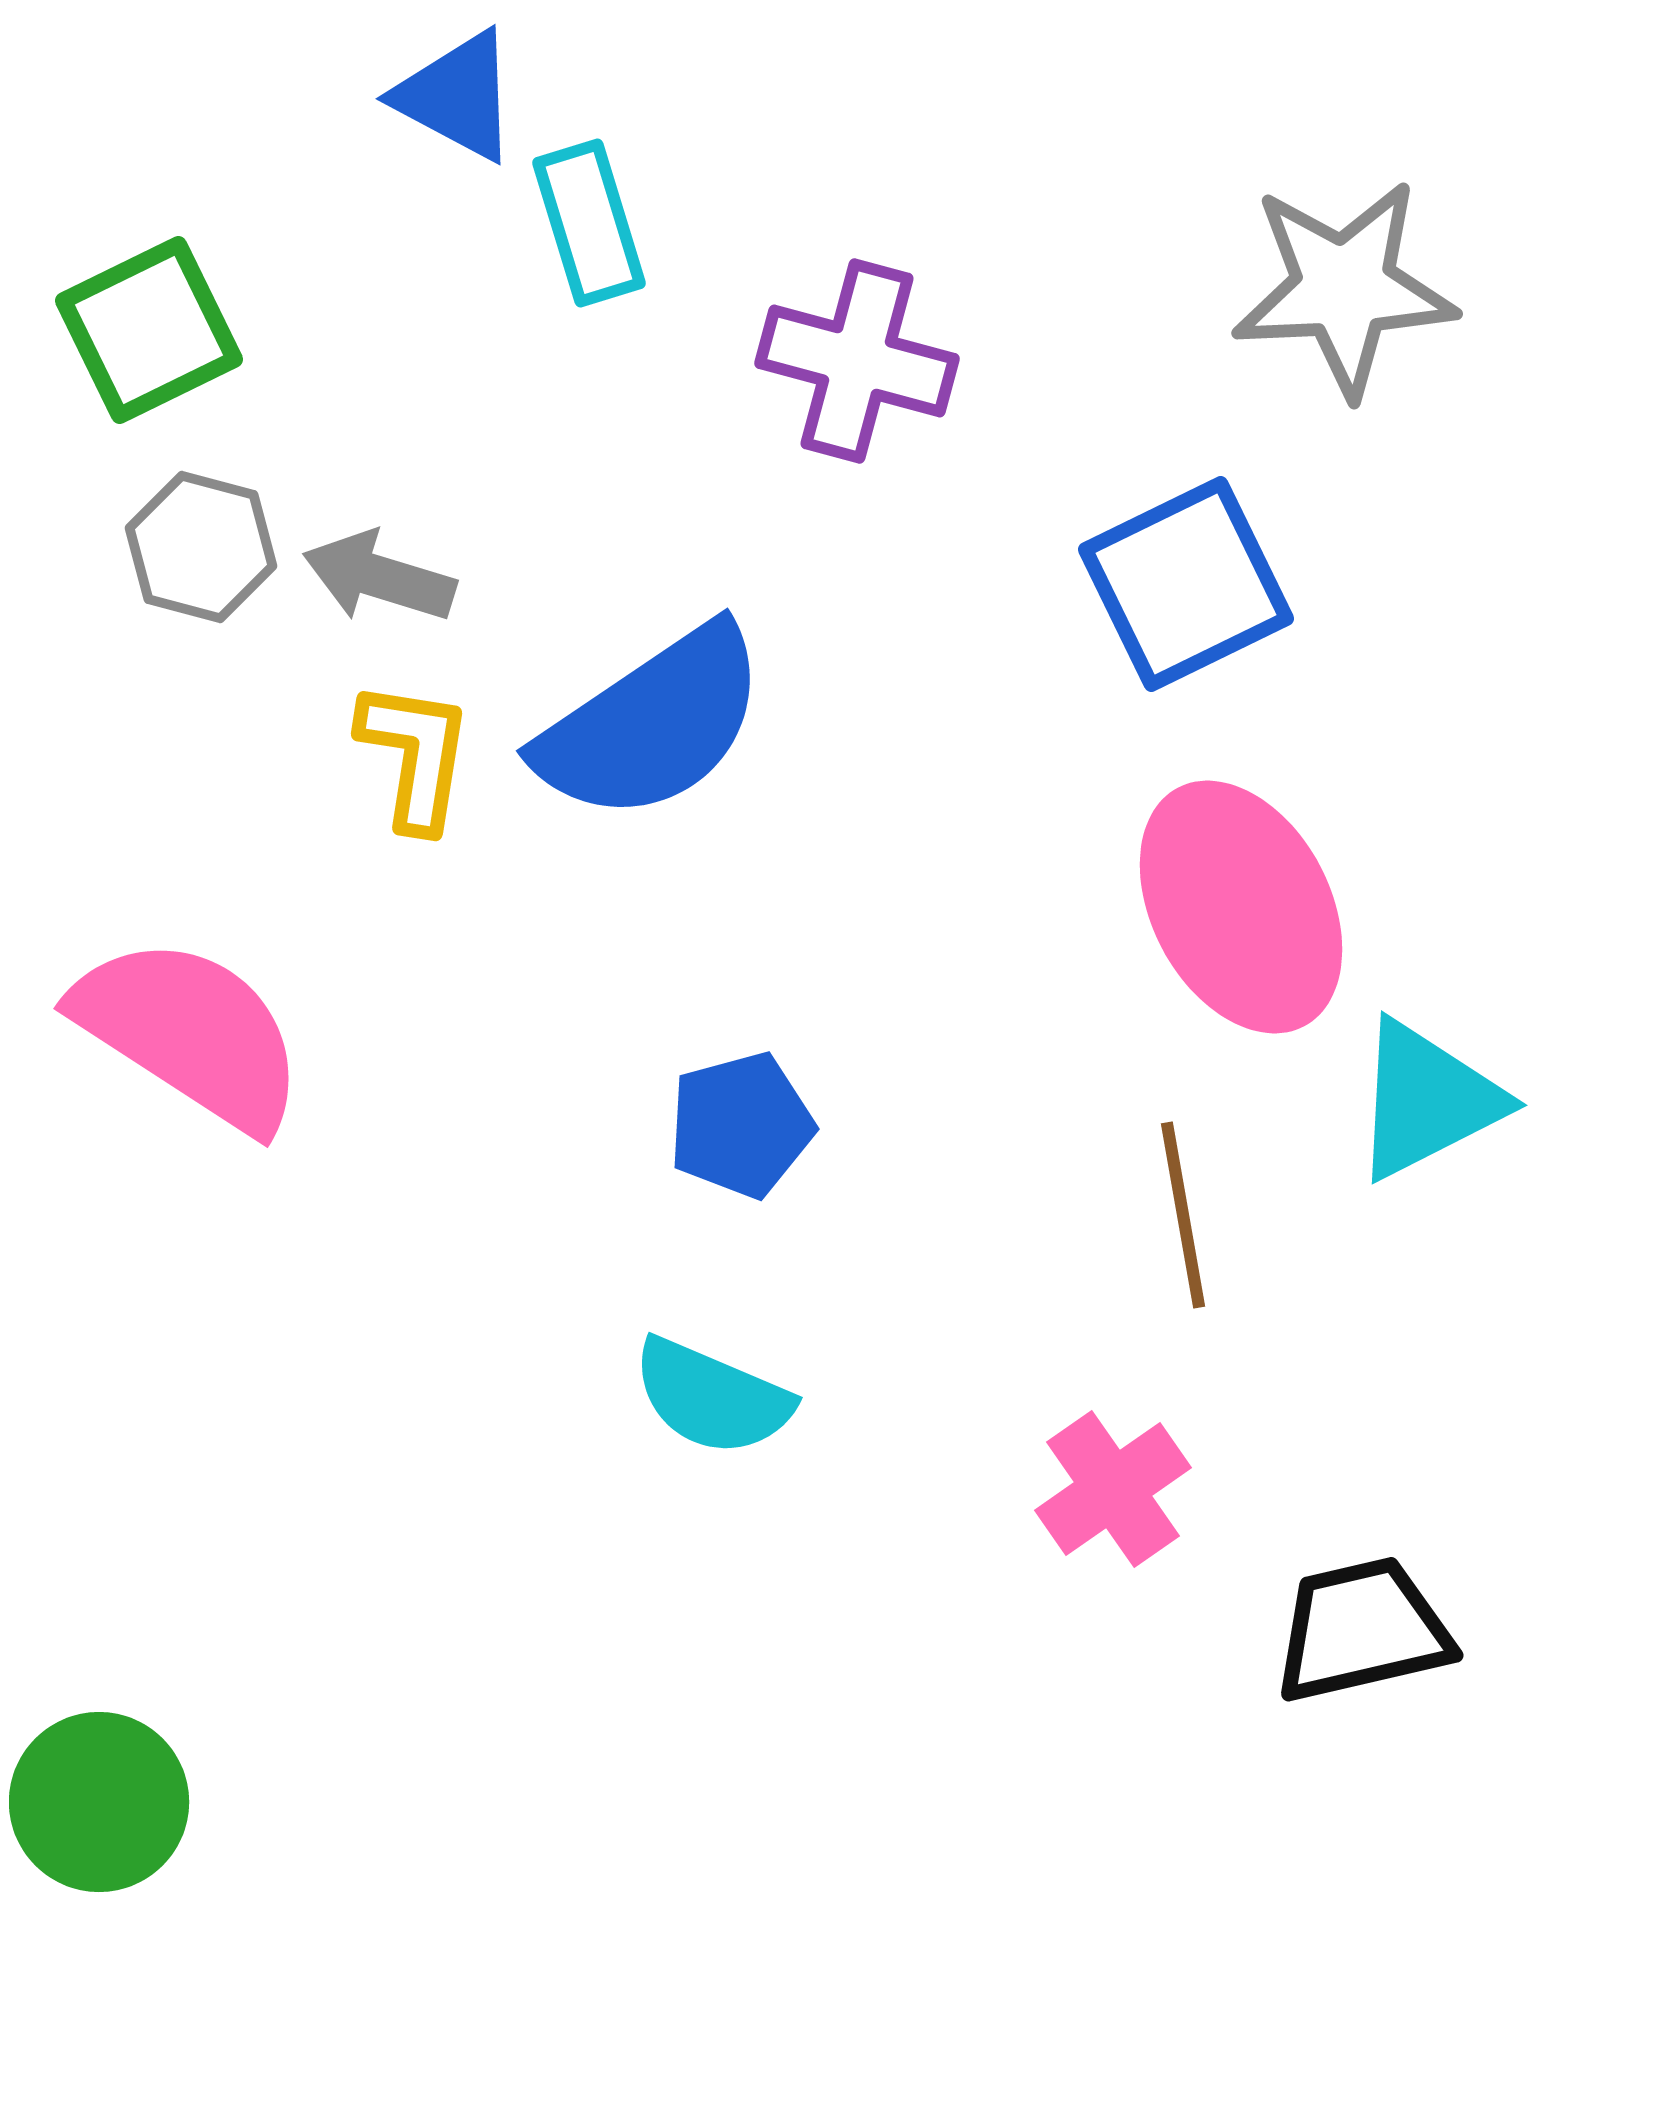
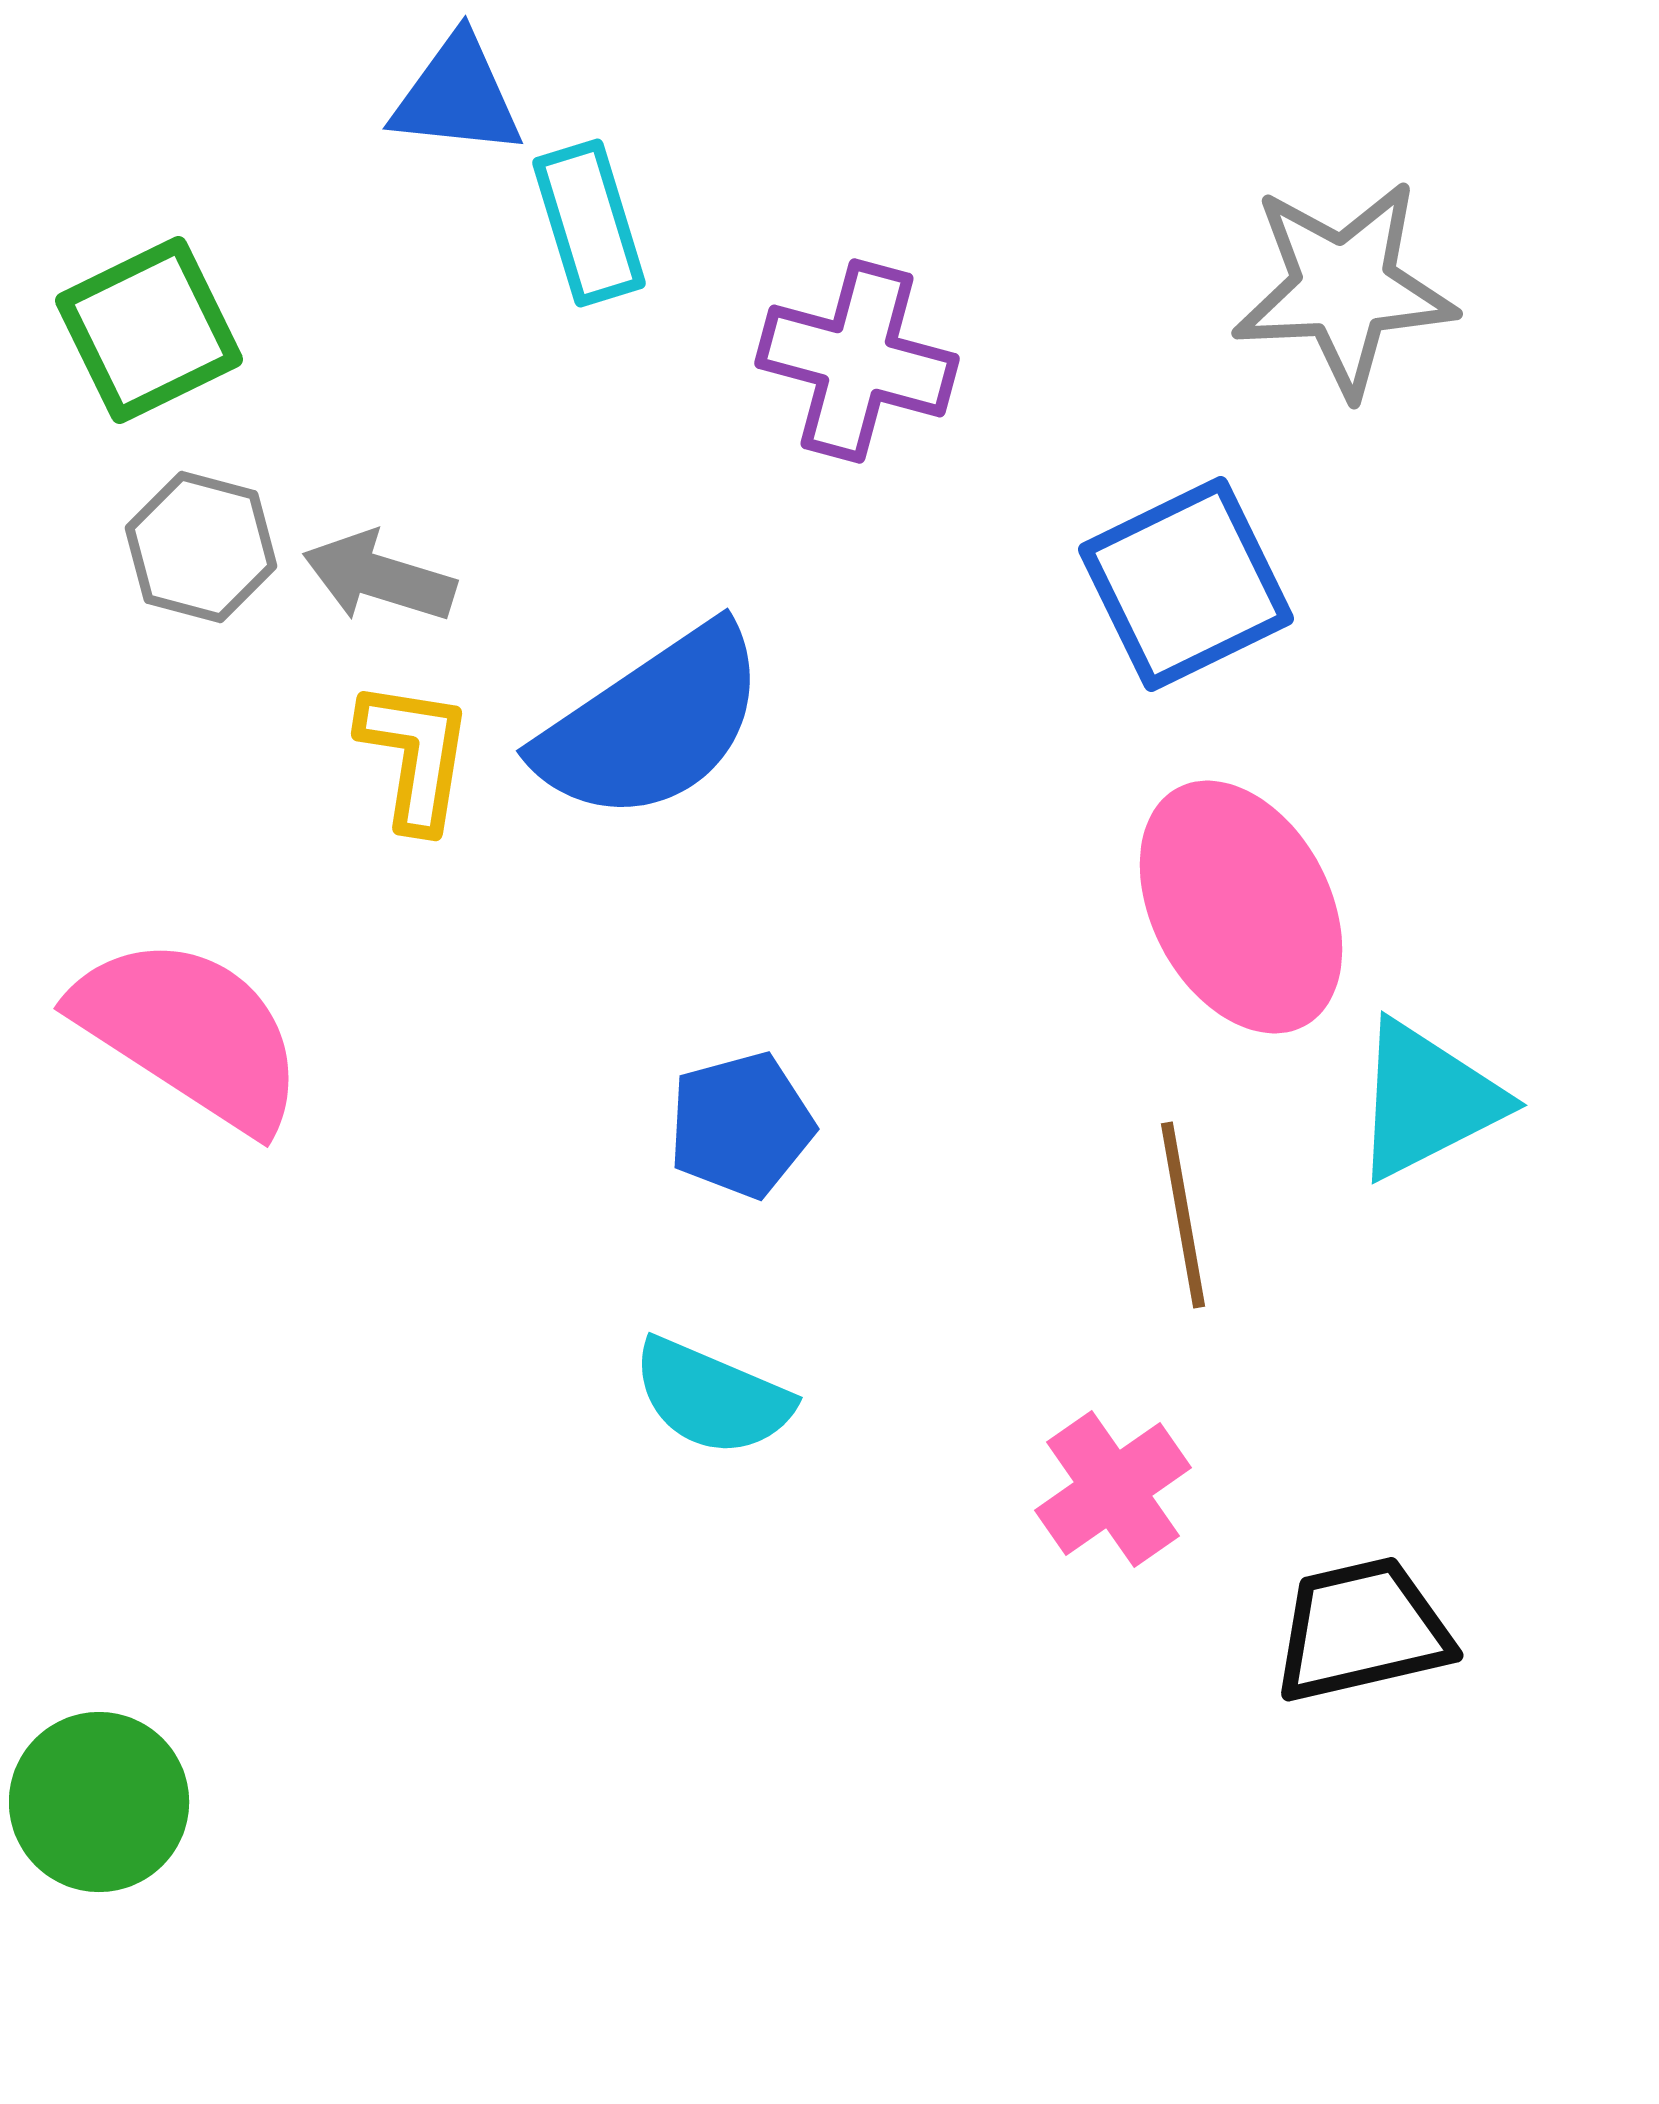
blue triangle: rotated 22 degrees counterclockwise
